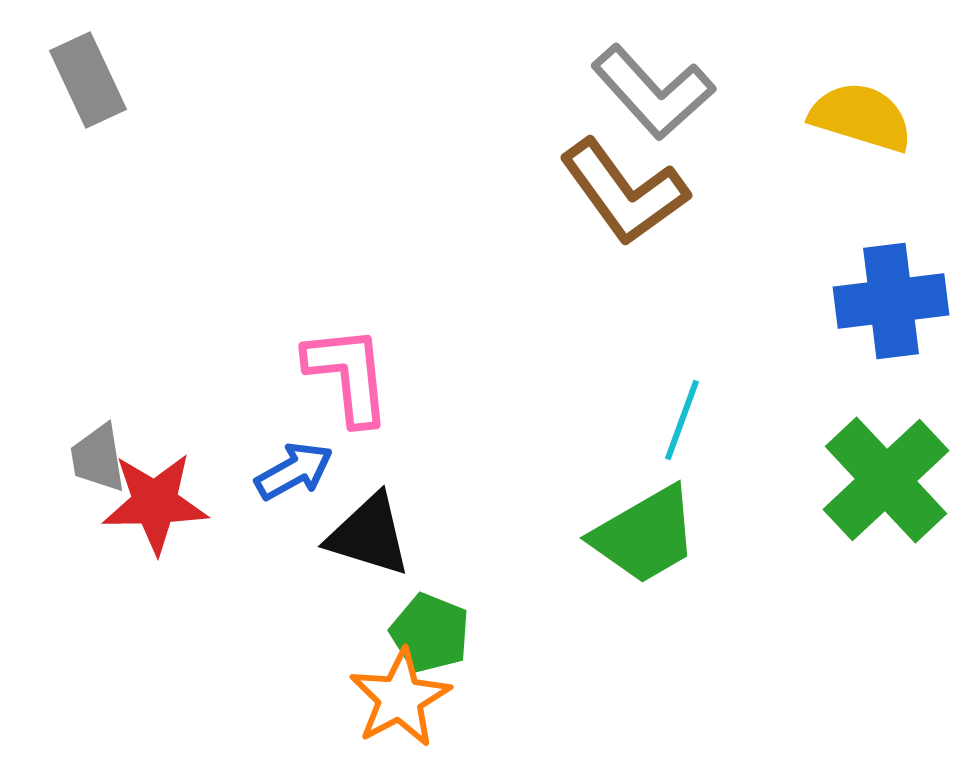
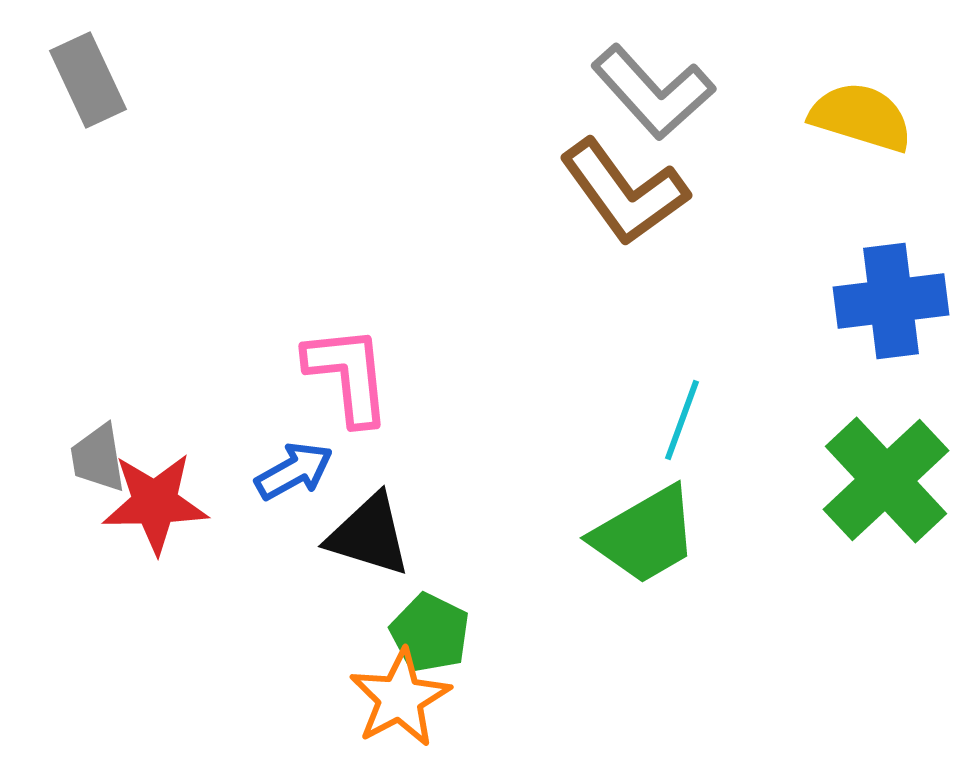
green pentagon: rotated 4 degrees clockwise
